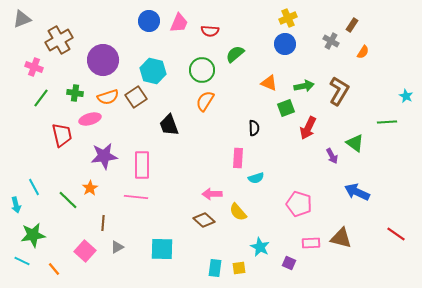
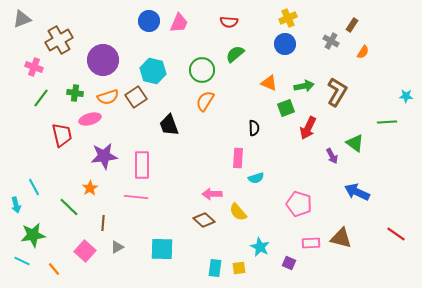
red semicircle at (210, 31): moved 19 px right, 9 px up
brown L-shape at (339, 91): moved 2 px left, 1 px down
cyan star at (406, 96): rotated 24 degrees counterclockwise
green line at (68, 200): moved 1 px right, 7 px down
